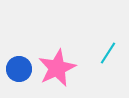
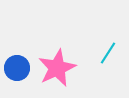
blue circle: moved 2 px left, 1 px up
